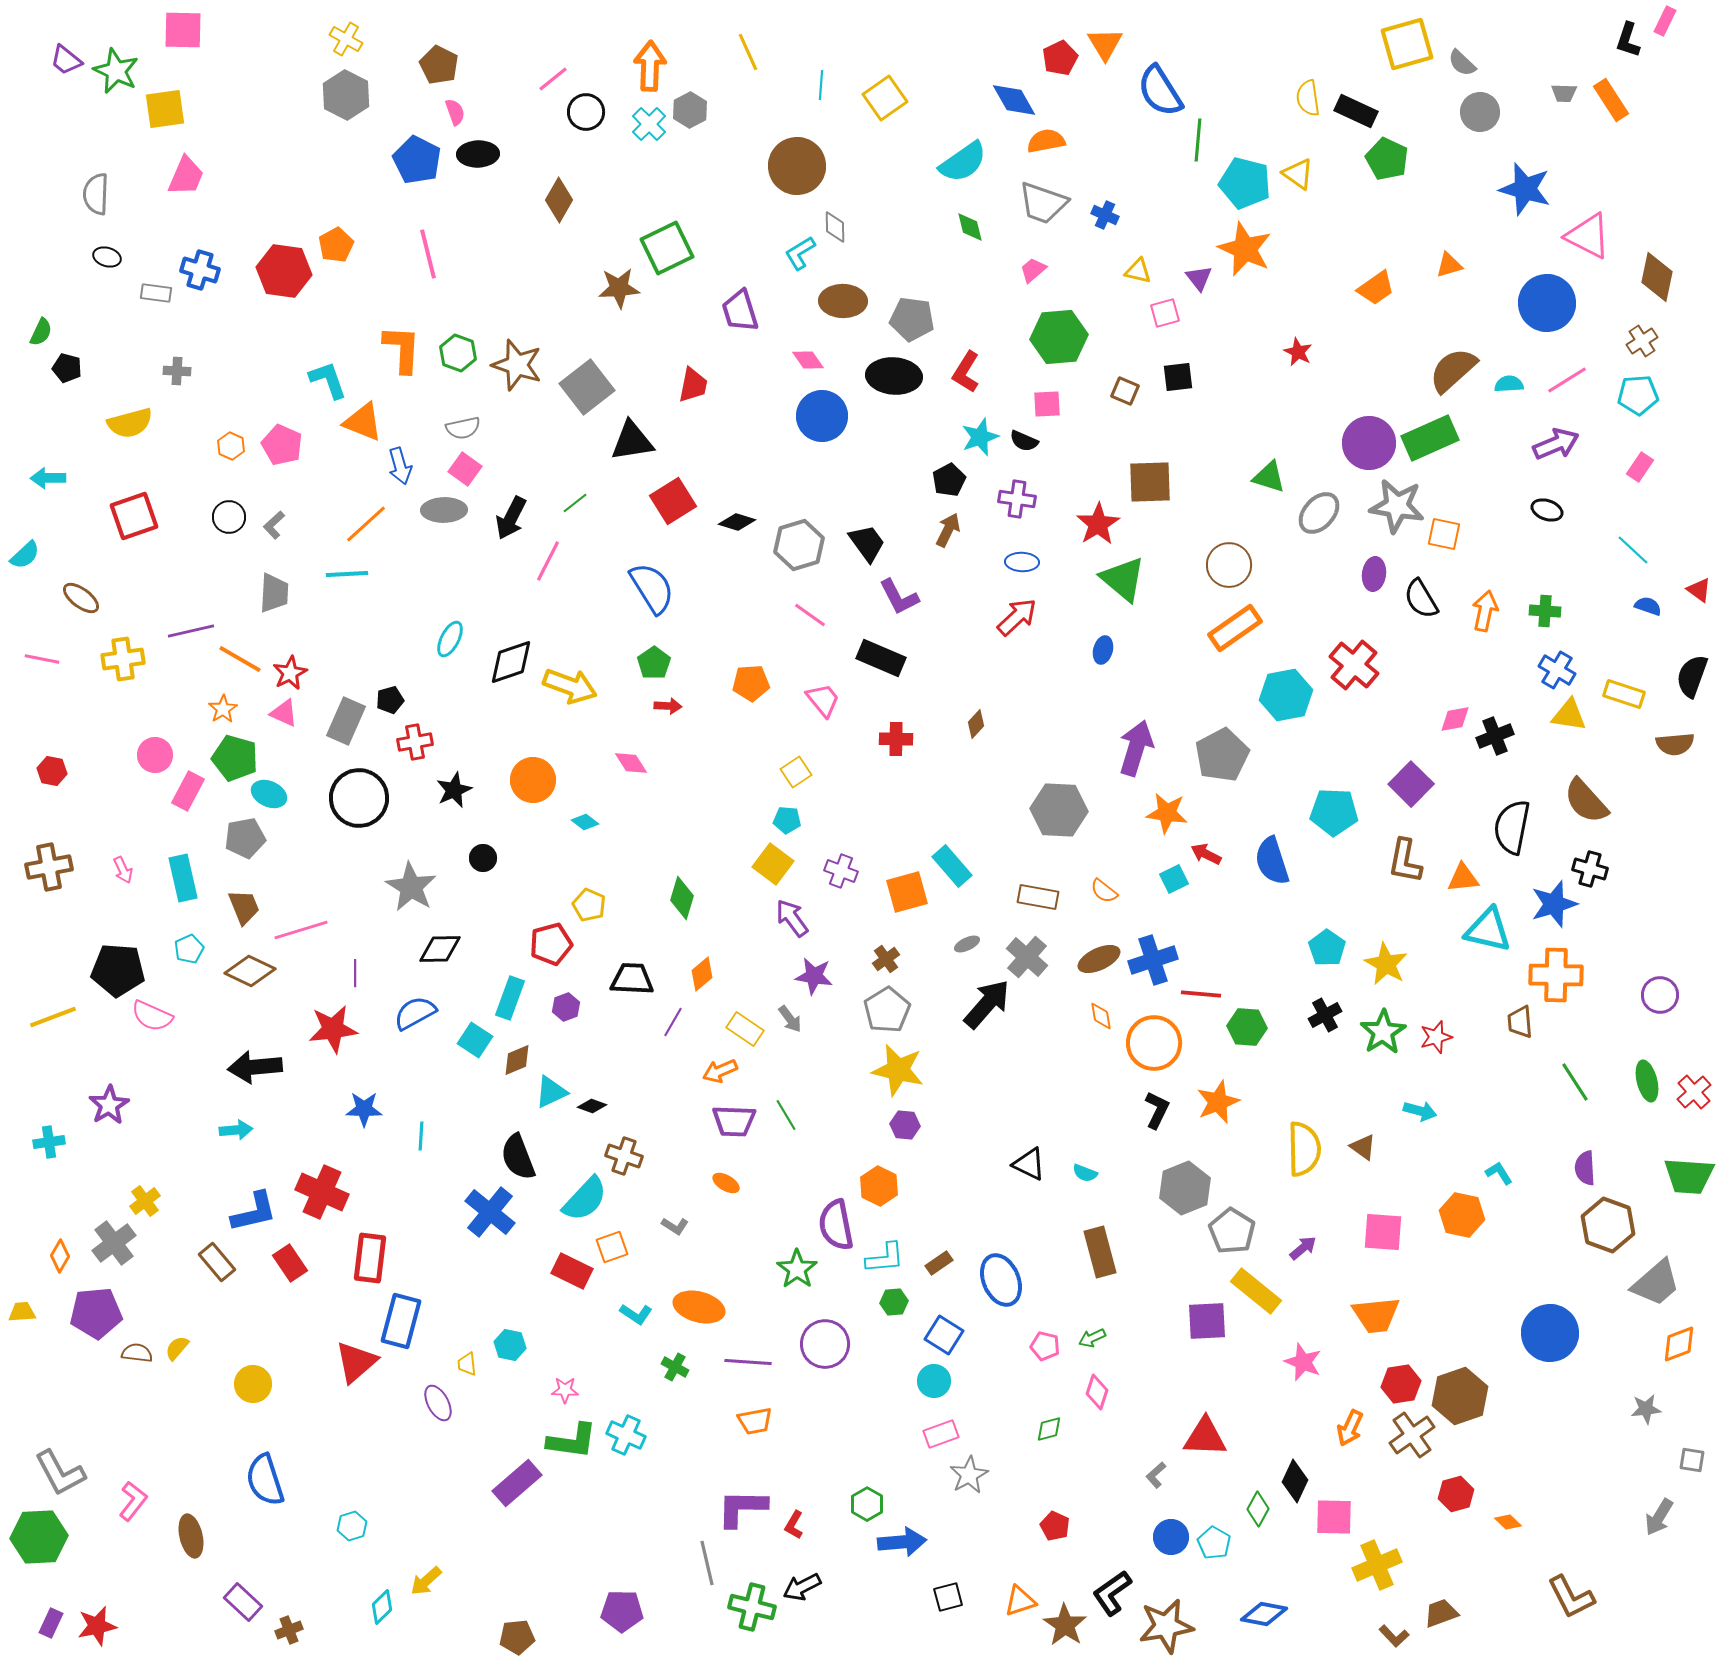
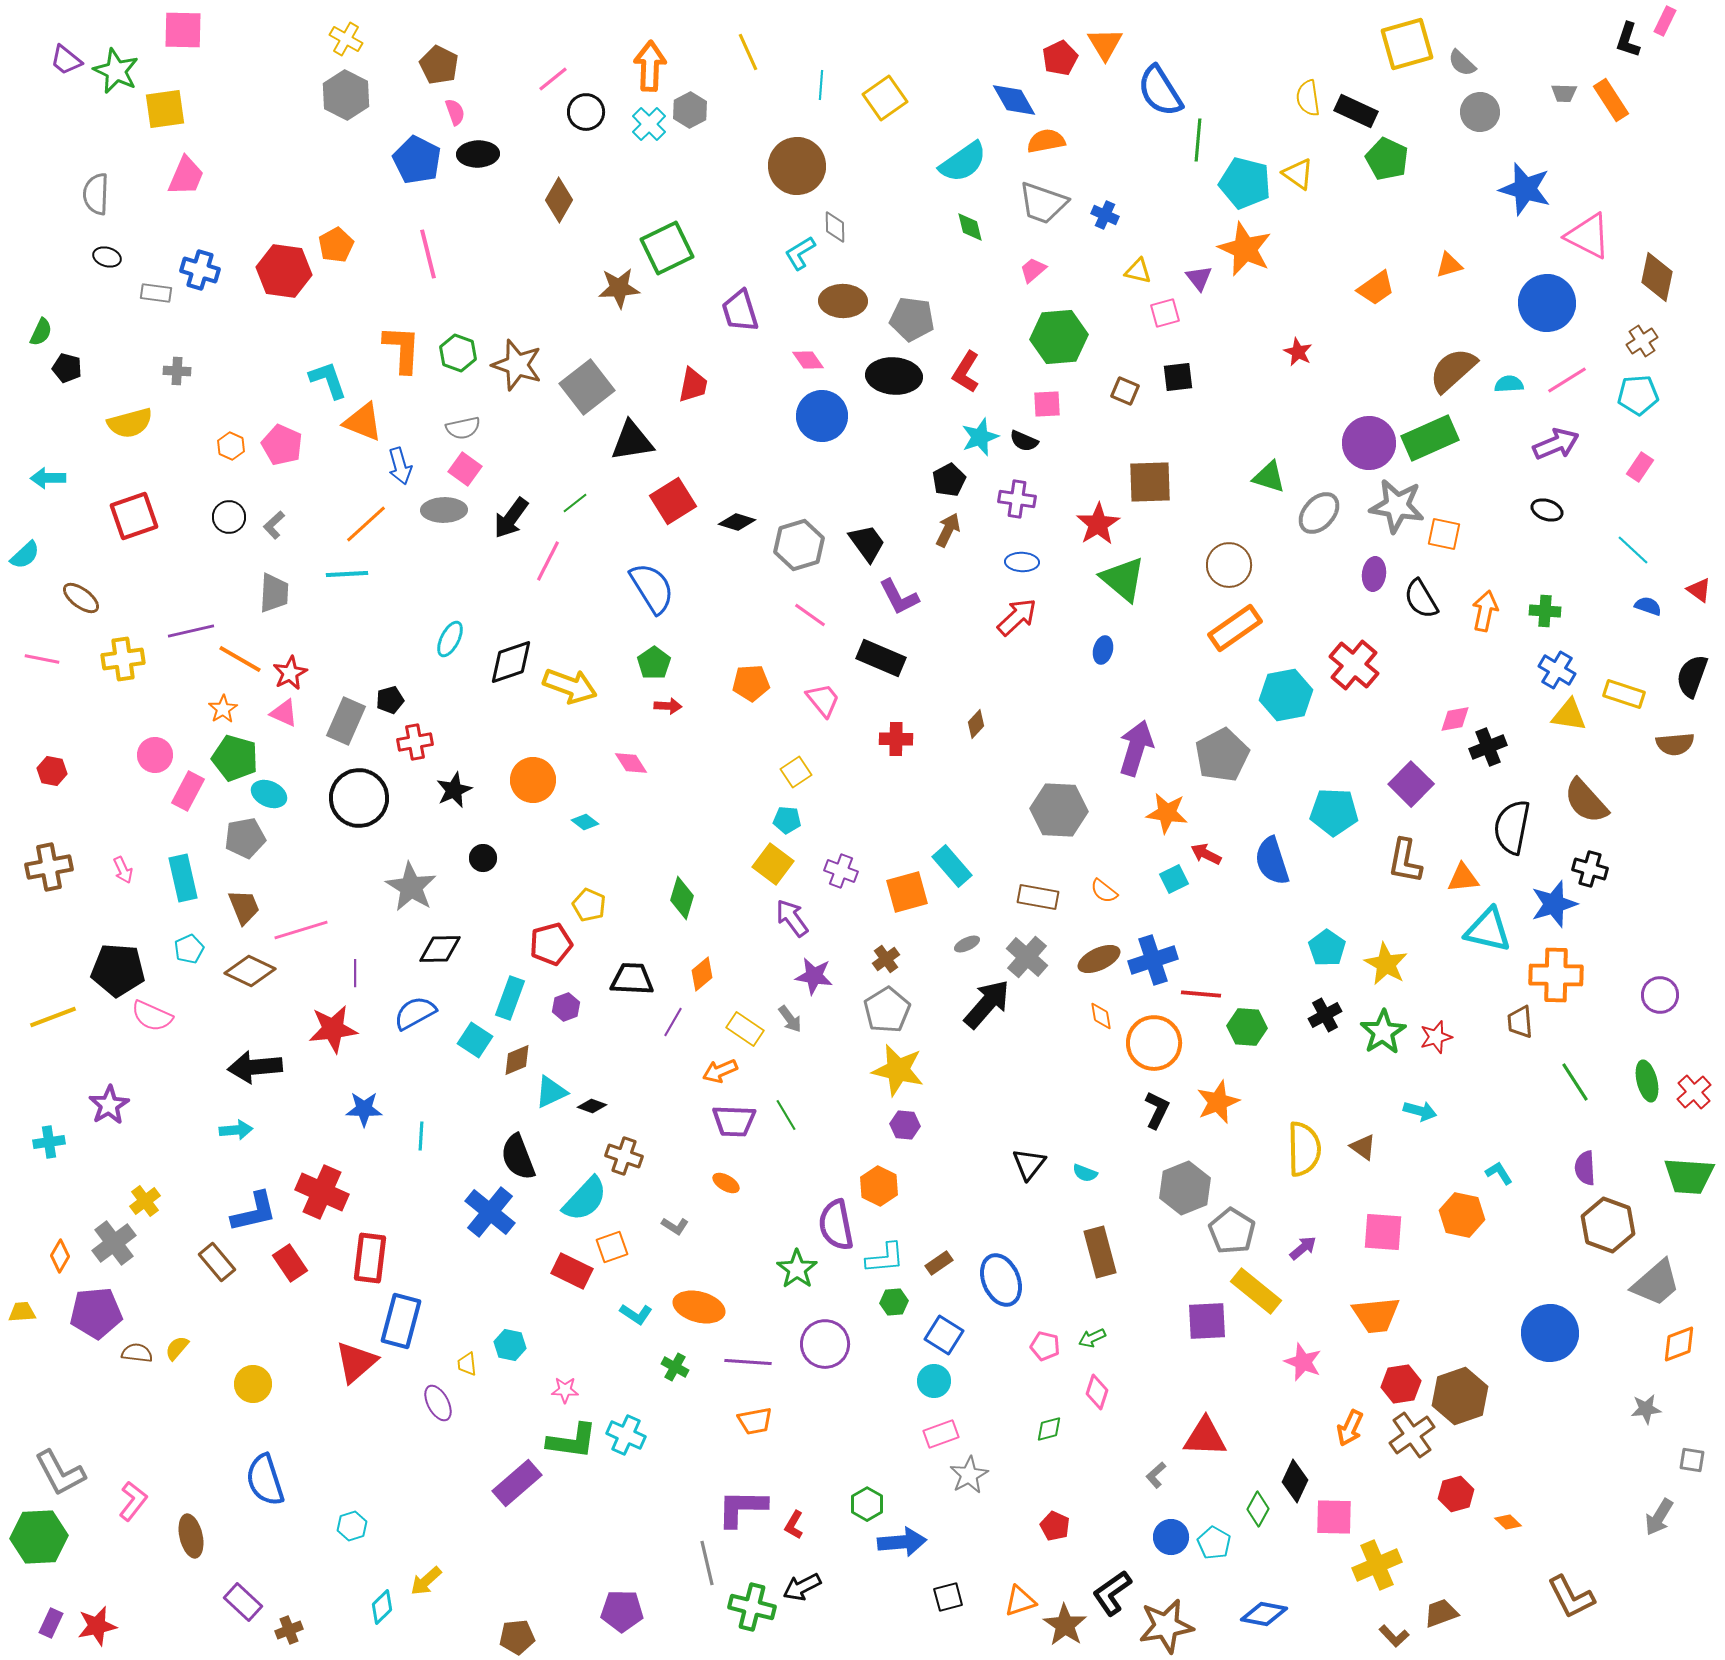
black arrow at (511, 518): rotated 9 degrees clockwise
black cross at (1495, 736): moved 7 px left, 11 px down
black triangle at (1029, 1164): rotated 42 degrees clockwise
